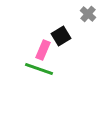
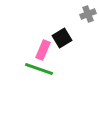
gray cross: rotated 28 degrees clockwise
black square: moved 1 px right, 2 px down
